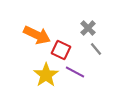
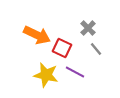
red square: moved 1 px right, 2 px up
yellow star: rotated 25 degrees counterclockwise
